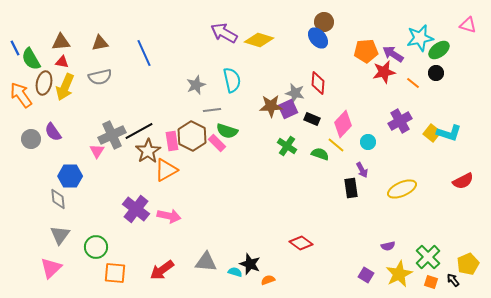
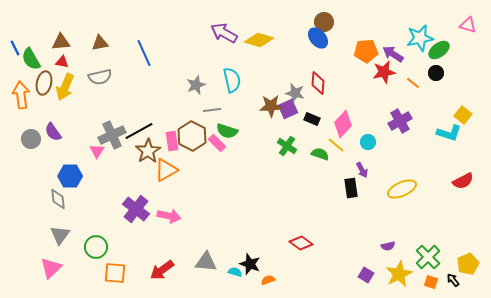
orange arrow at (21, 95): rotated 28 degrees clockwise
yellow square at (432, 133): moved 31 px right, 18 px up
